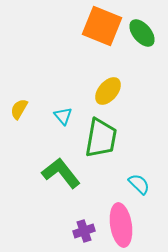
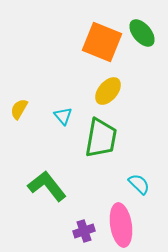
orange square: moved 16 px down
green L-shape: moved 14 px left, 13 px down
